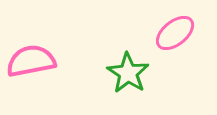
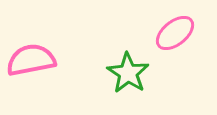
pink semicircle: moved 1 px up
